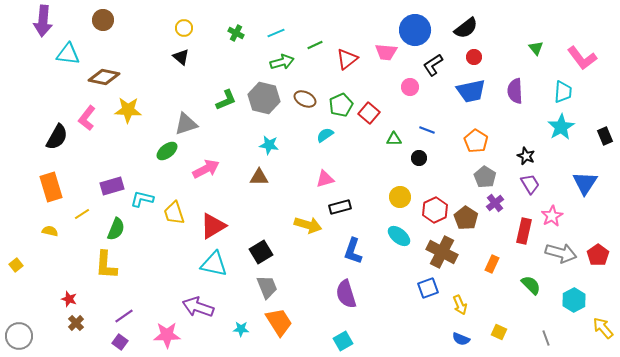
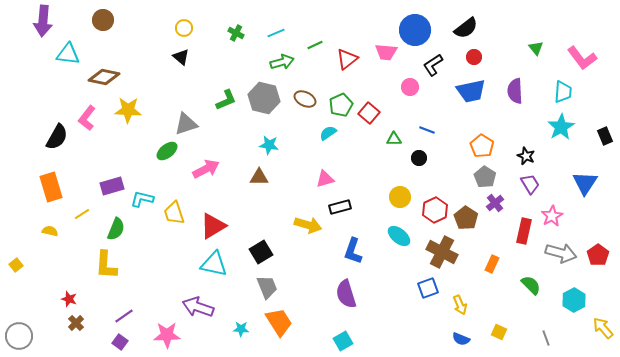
cyan semicircle at (325, 135): moved 3 px right, 2 px up
orange pentagon at (476, 141): moved 6 px right, 5 px down
